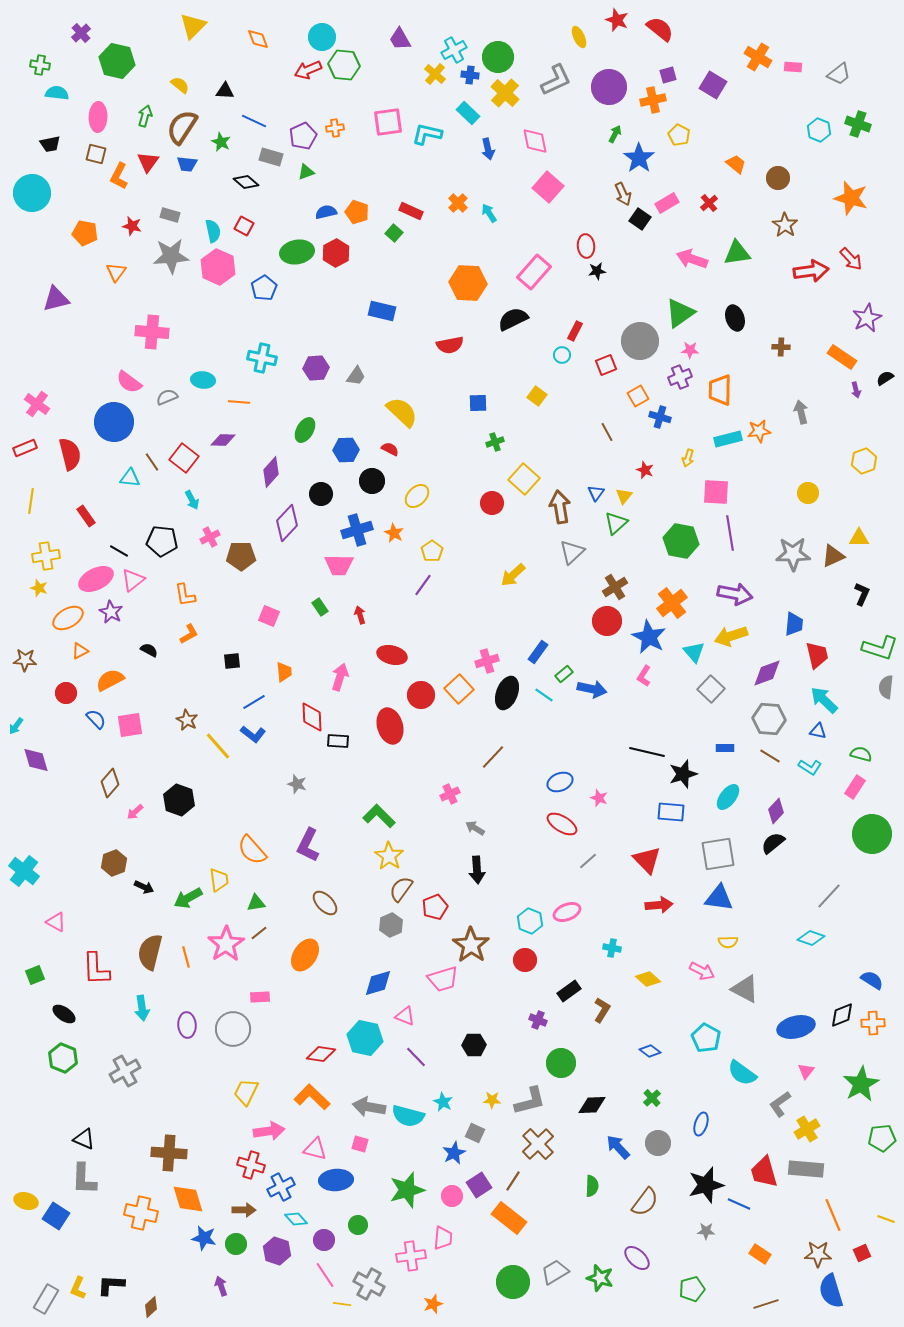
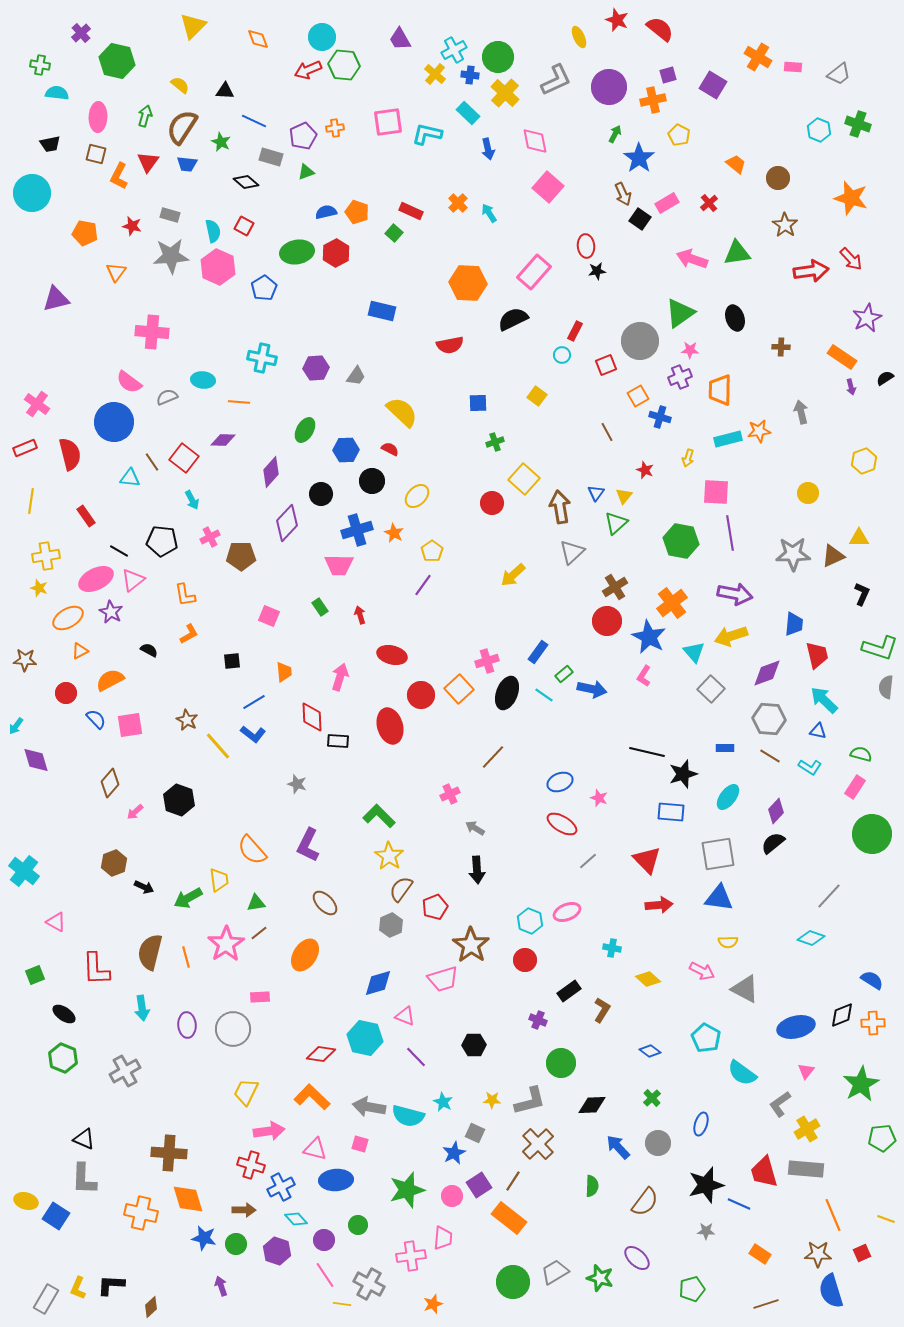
purple arrow at (856, 390): moved 5 px left, 3 px up
